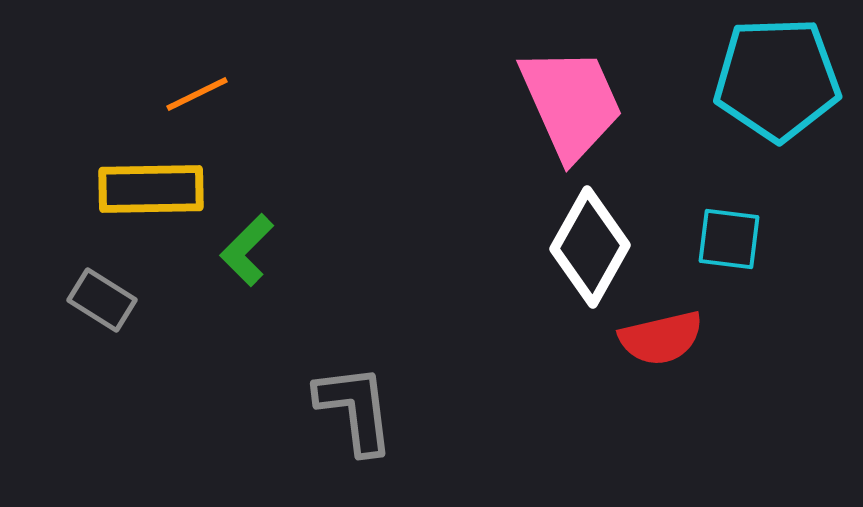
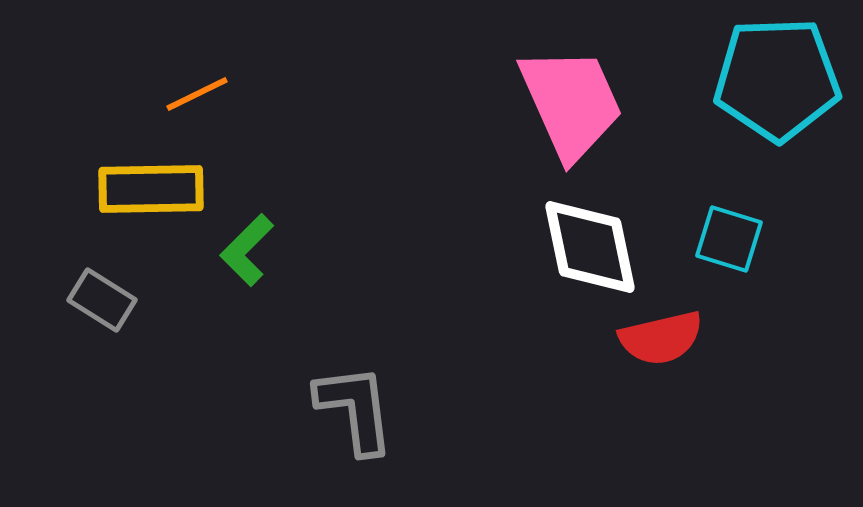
cyan square: rotated 10 degrees clockwise
white diamond: rotated 41 degrees counterclockwise
